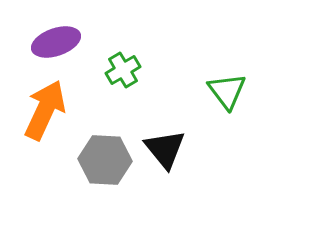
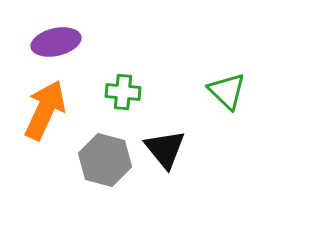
purple ellipse: rotated 6 degrees clockwise
green cross: moved 22 px down; rotated 36 degrees clockwise
green triangle: rotated 9 degrees counterclockwise
gray hexagon: rotated 12 degrees clockwise
